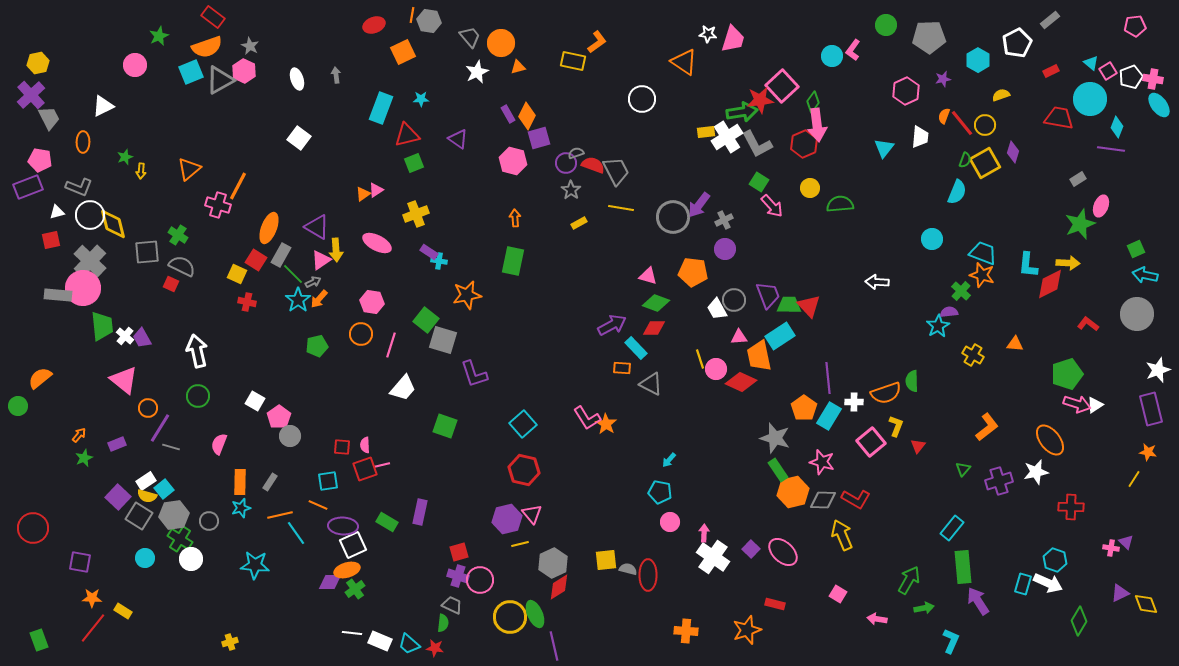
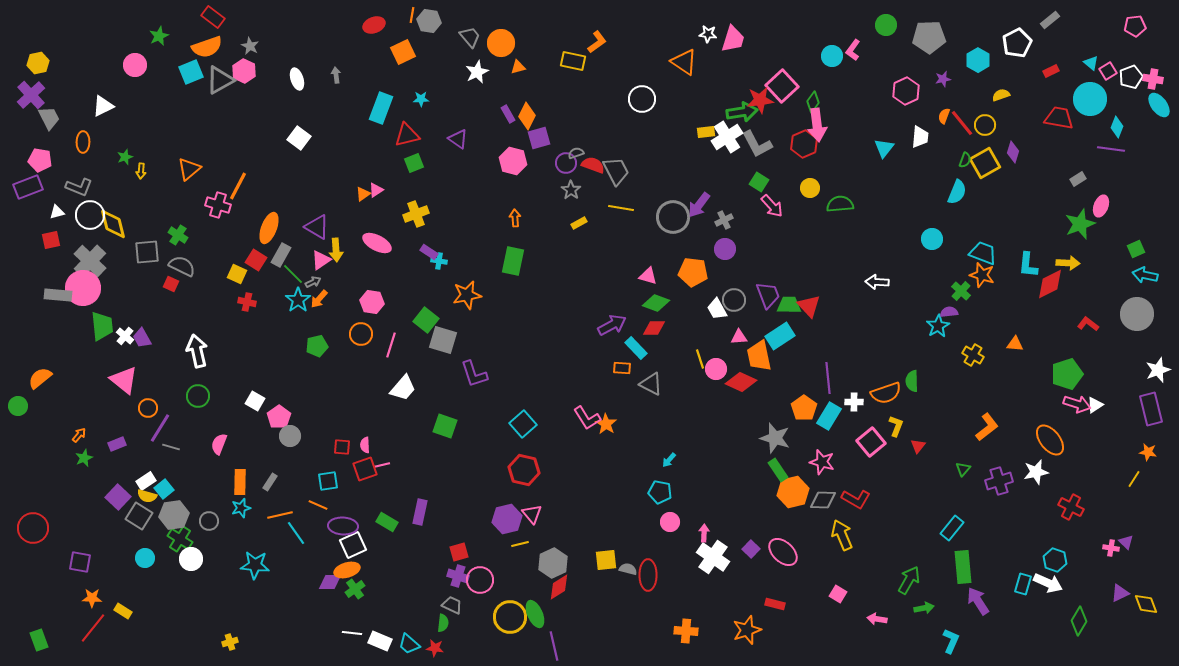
red cross at (1071, 507): rotated 25 degrees clockwise
